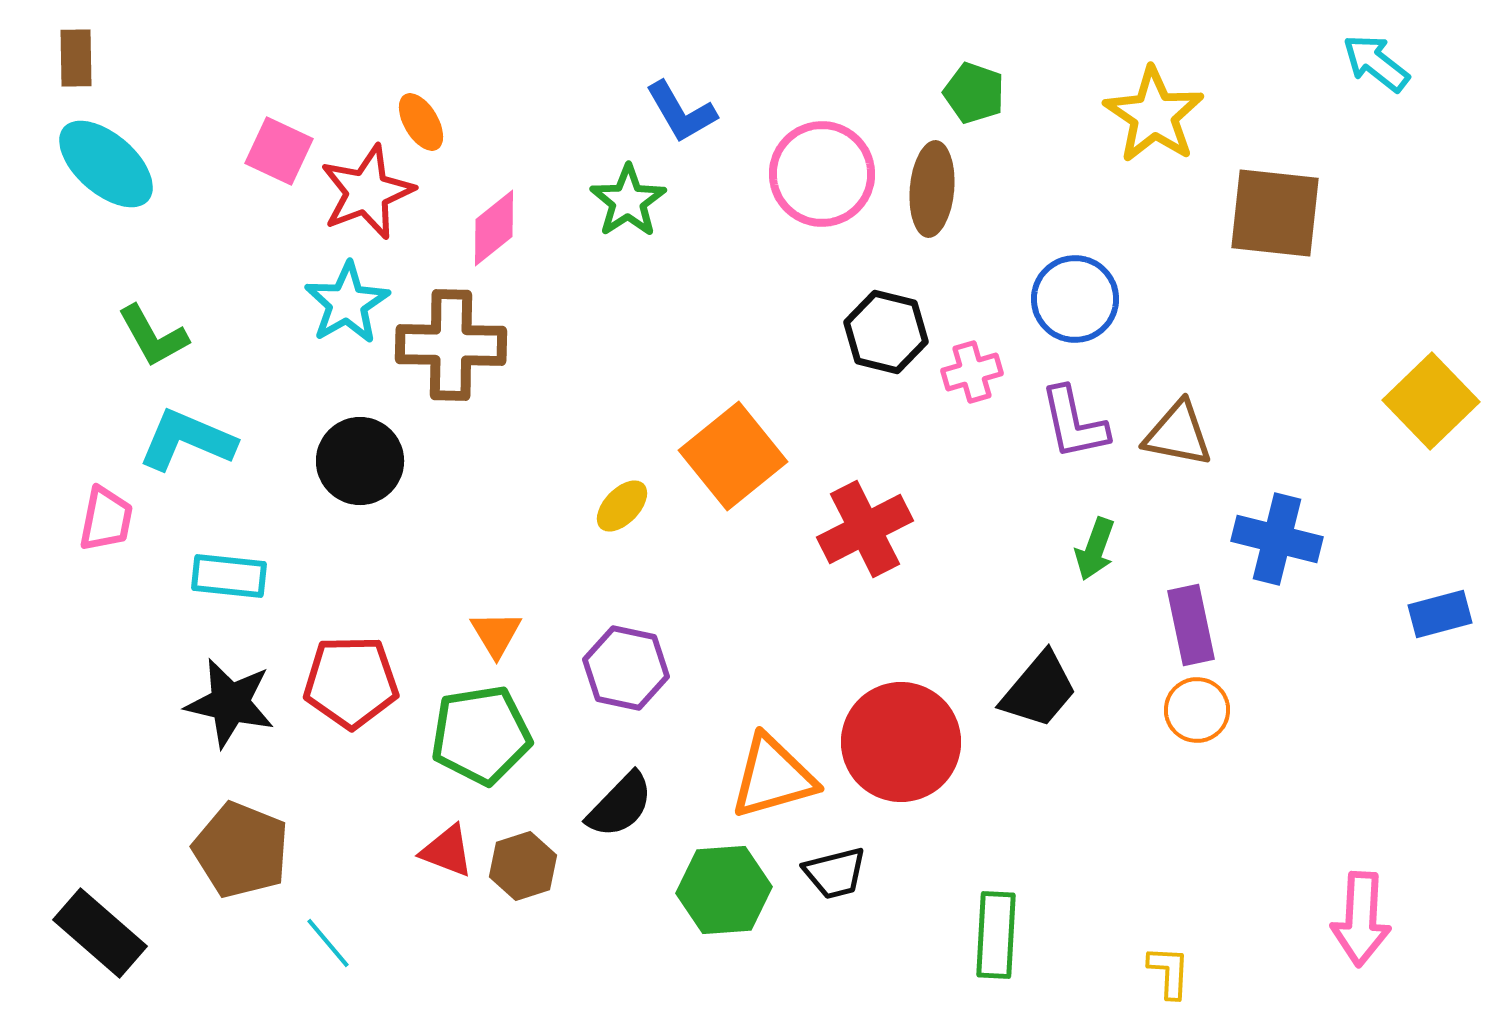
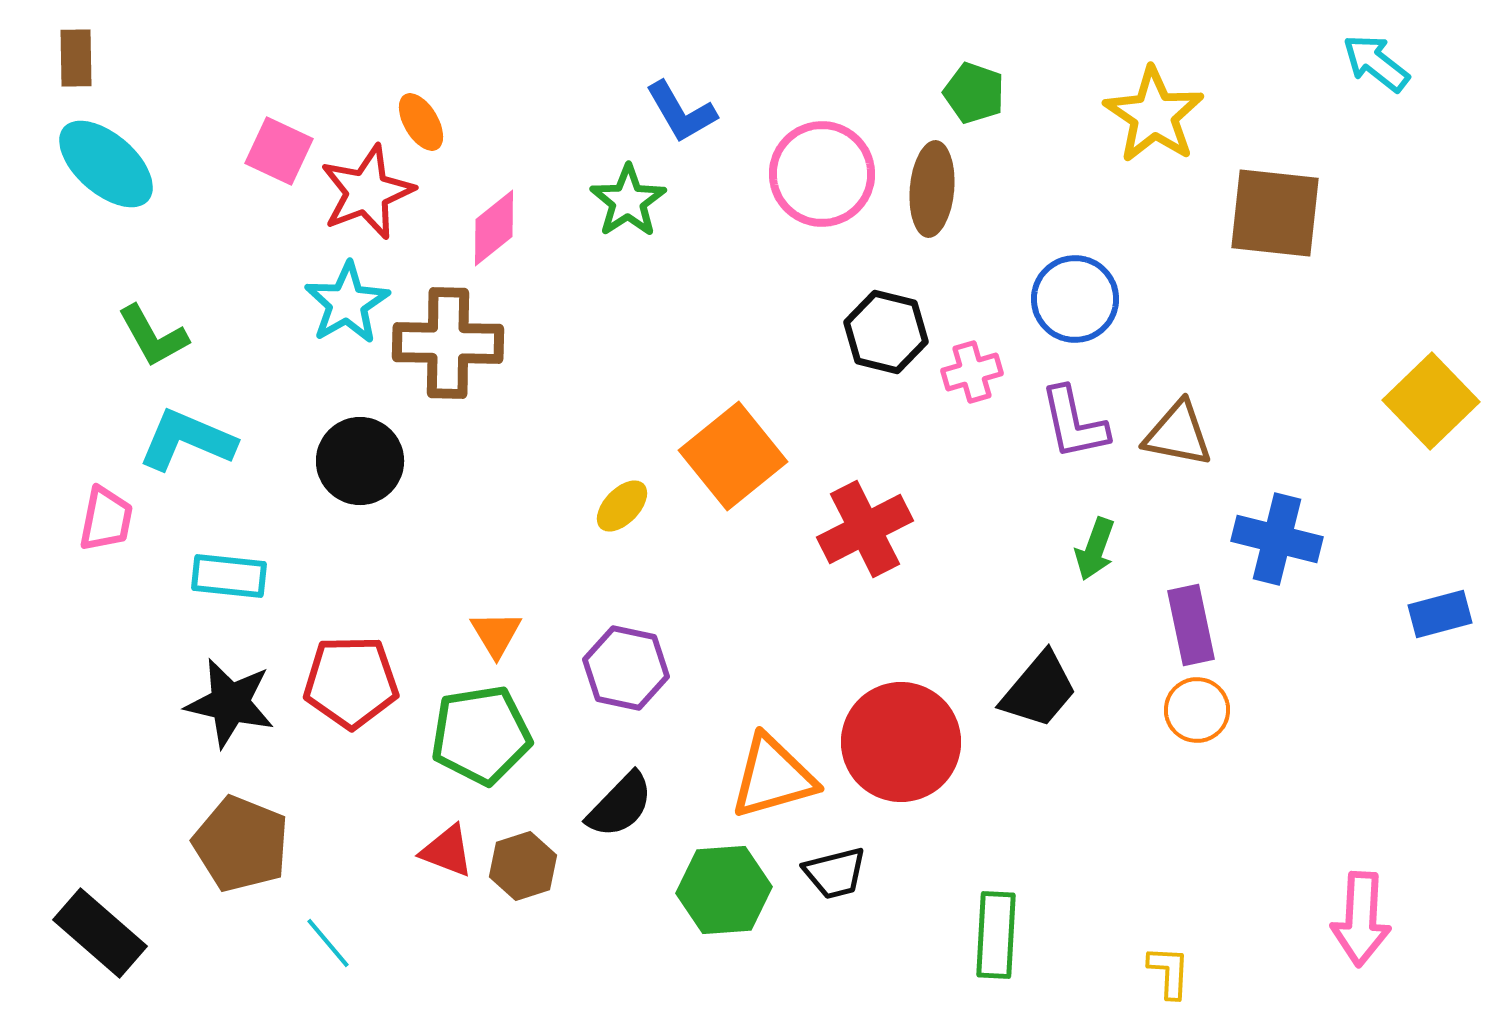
brown cross at (451, 345): moved 3 px left, 2 px up
brown pentagon at (241, 850): moved 6 px up
